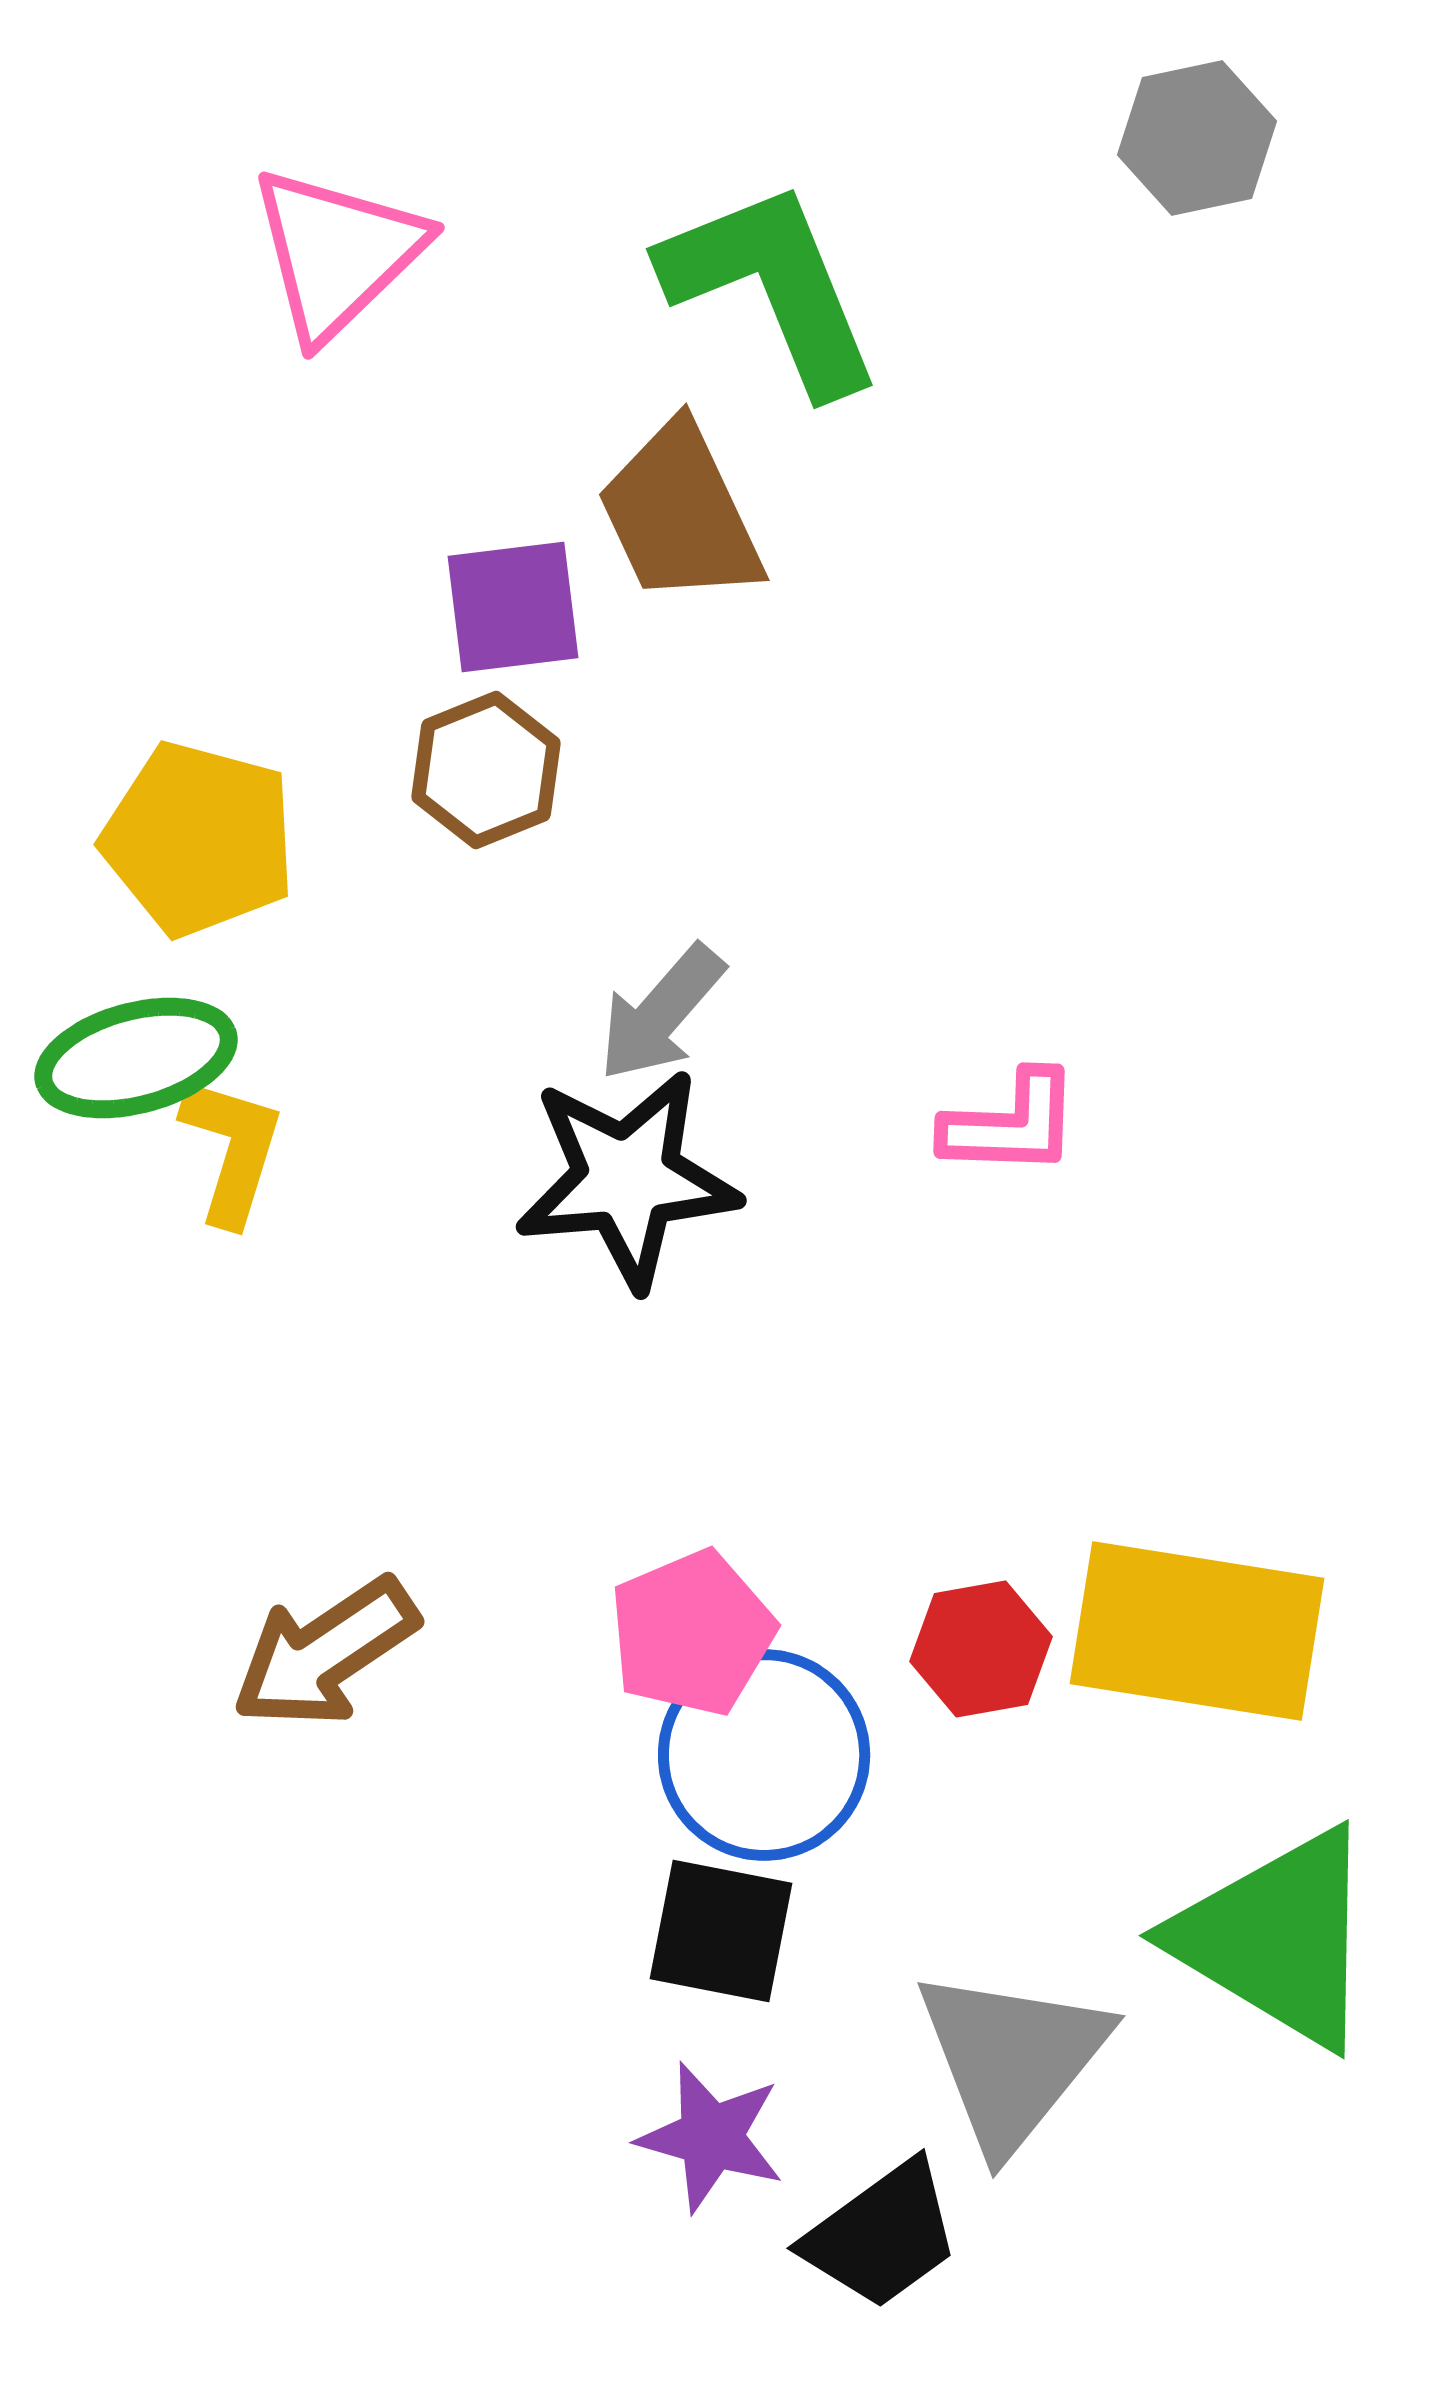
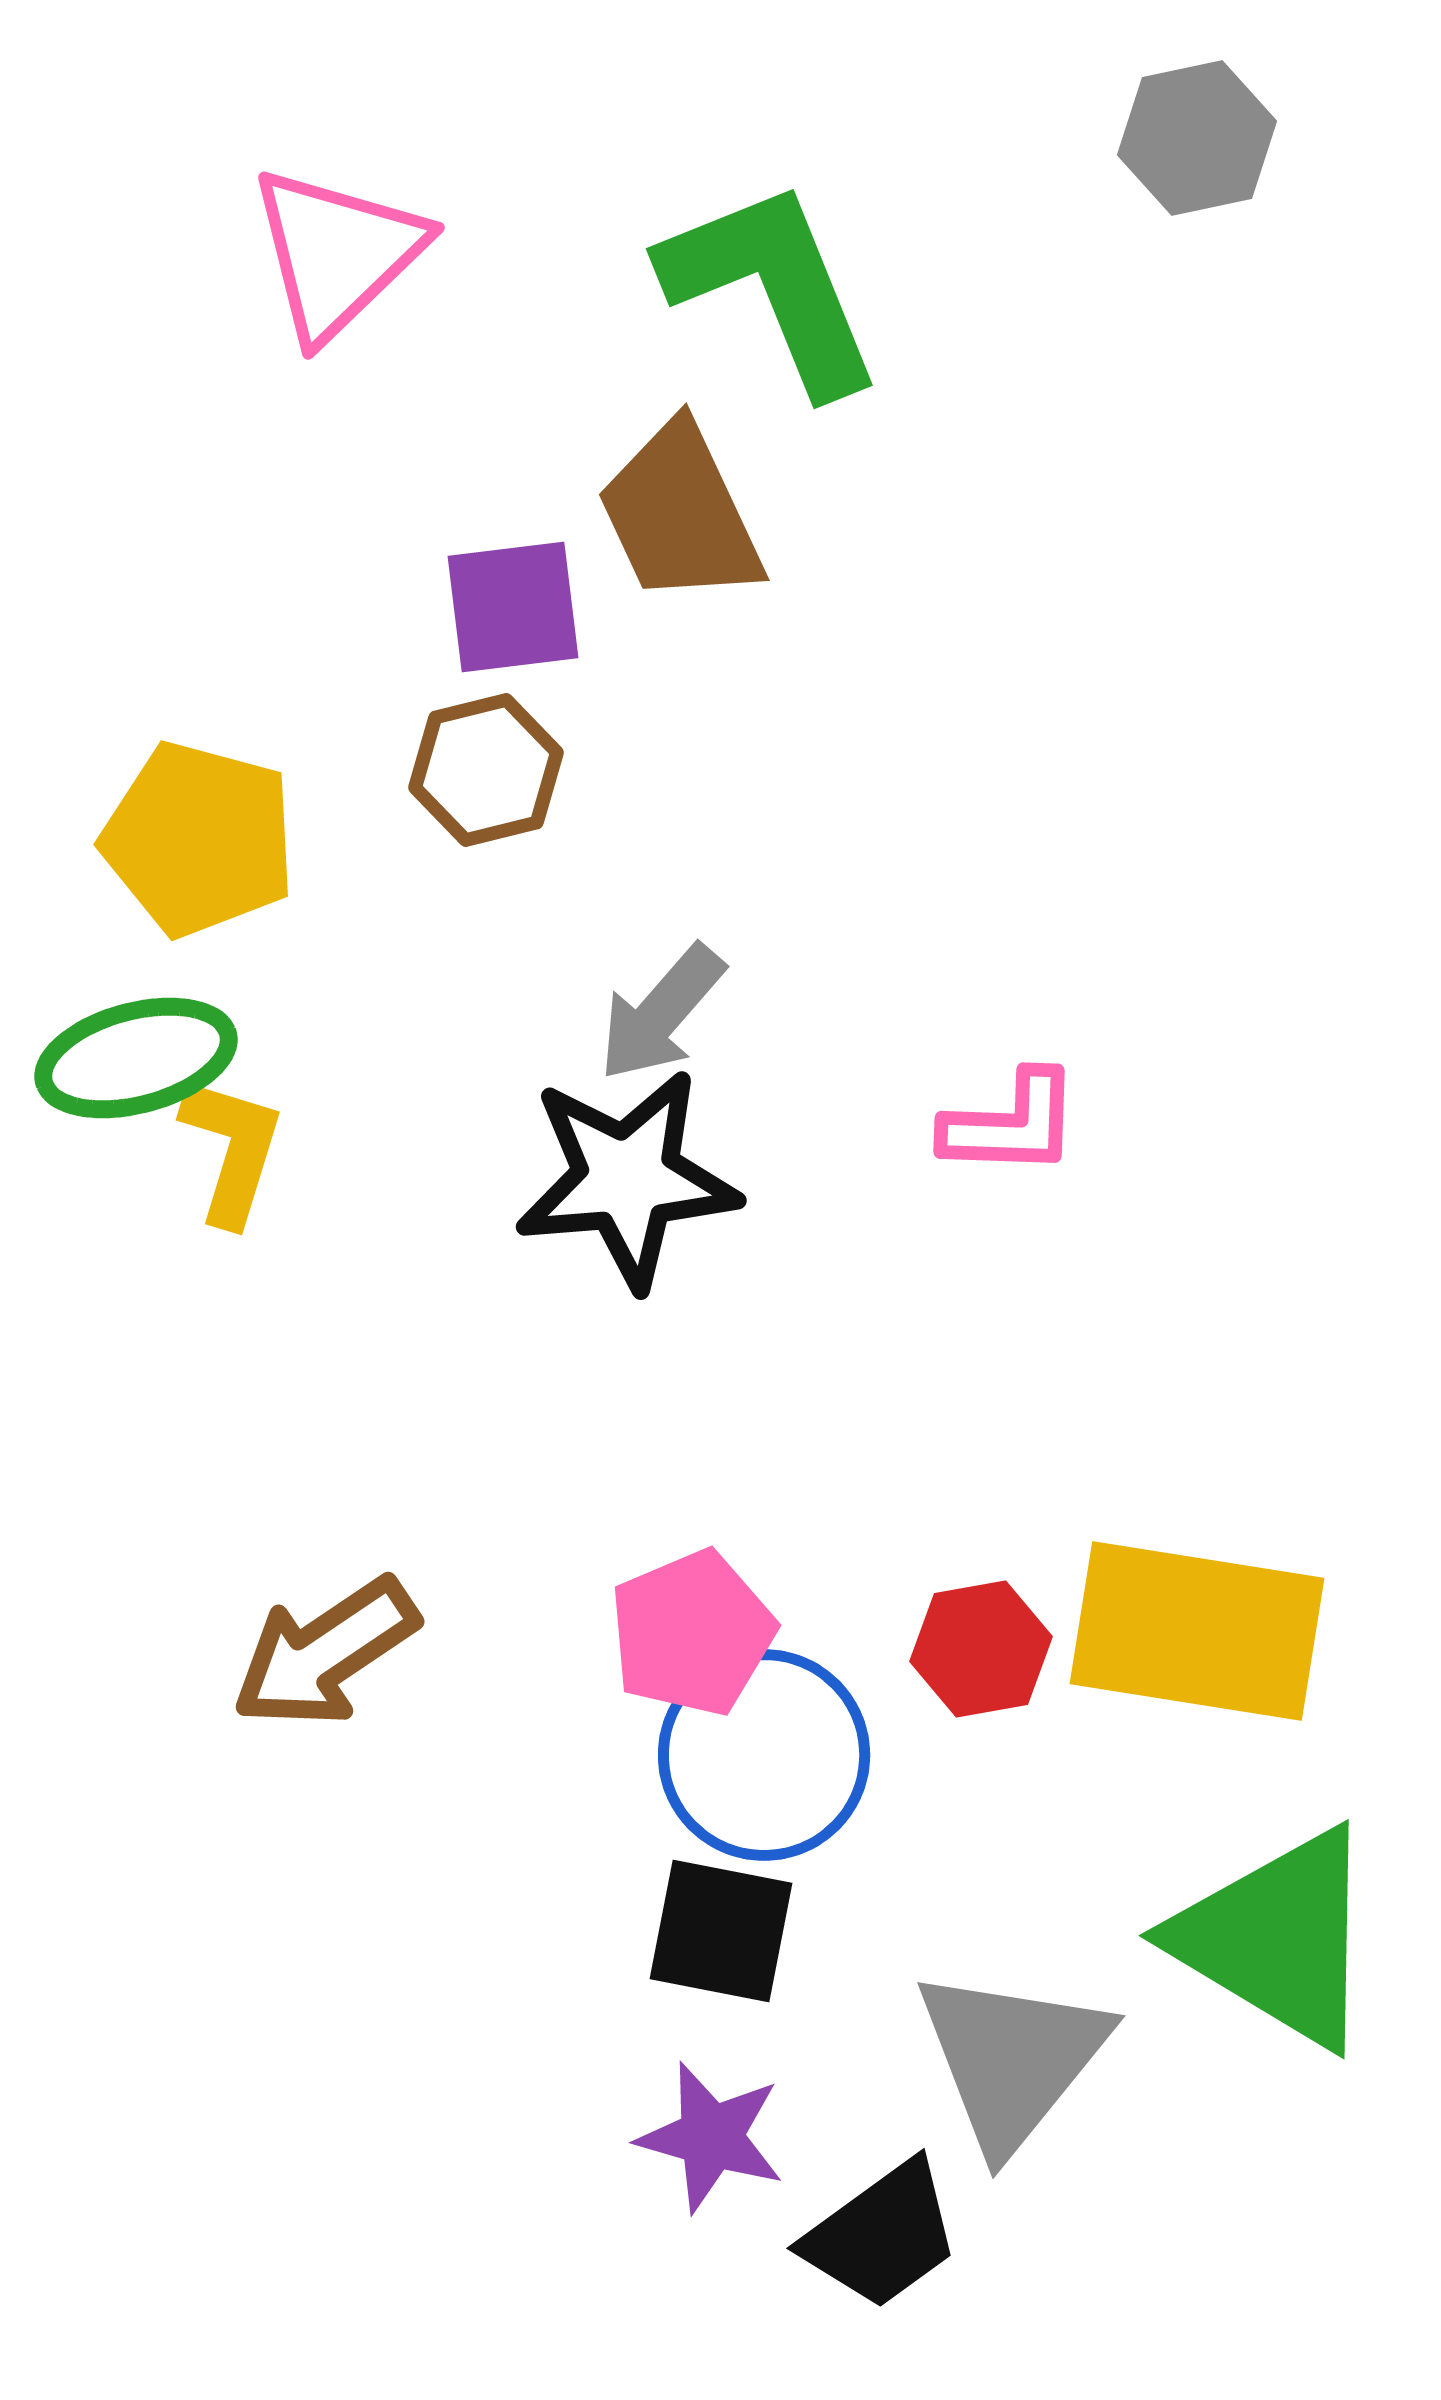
brown hexagon: rotated 8 degrees clockwise
